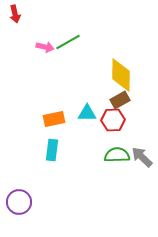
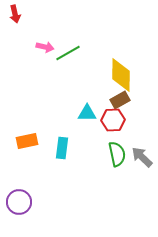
green line: moved 11 px down
orange rectangle: moved 27 px left, 22 px down
cyan rectangle: moved 10 px right, 2 px up
green semicircle: moved 1 px up; rotated 80 degrees clockwise
